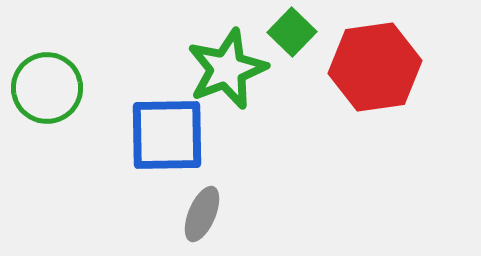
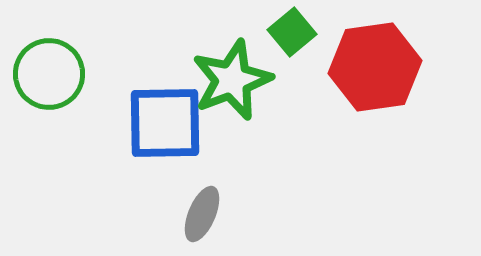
green square: rotated 6 degrees clockwise
green star: moved 5 px right, 11 px down
green circle: moved 2 px right, 14 px up
blue square: moved 2 px left, 12 px up
